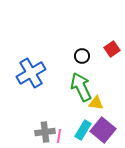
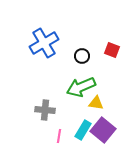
red square: moved 1 px down; rotated 35 degrees counterclockwise
blue cross: moved 13 px right, 30 px up
green arrow: rotated 88 degrees counterclockwise
gray cross: moved 22 px up; rotated 12 degrees clockwise
